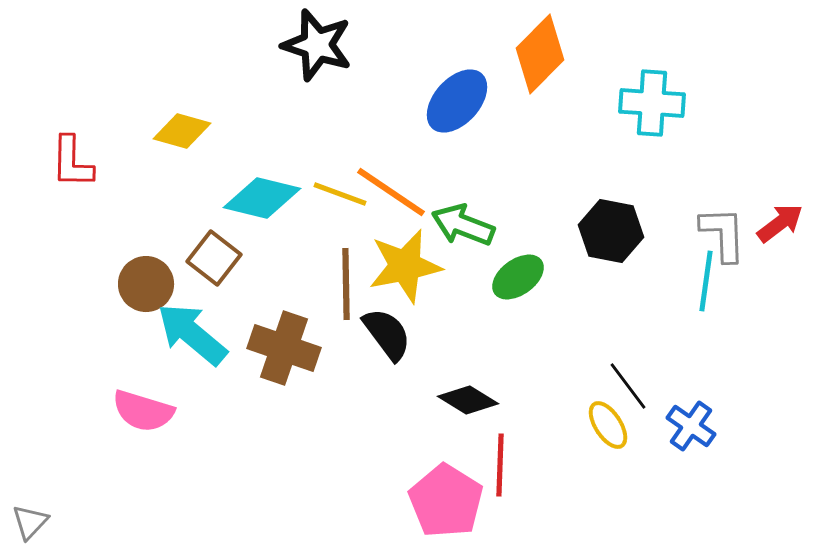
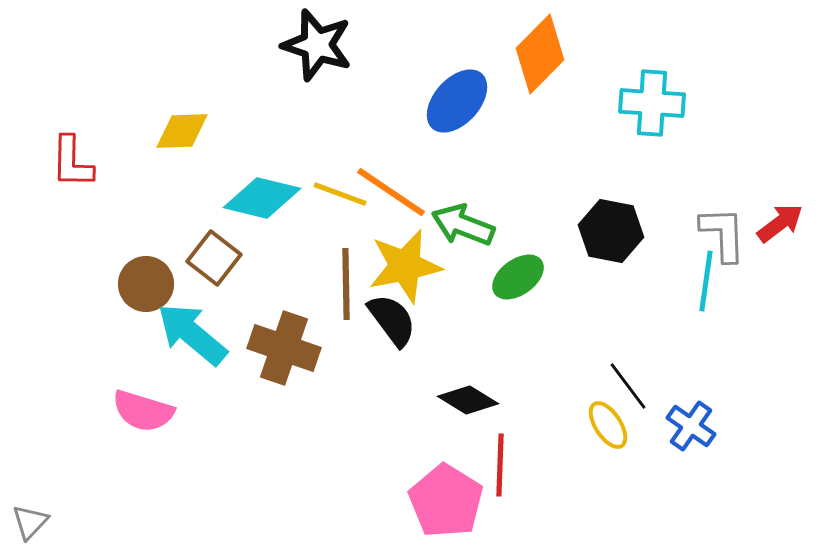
yellow diamond: rotated 18 degrees counterclockwise
black semicircle: moved 5 px right, 14 px up
